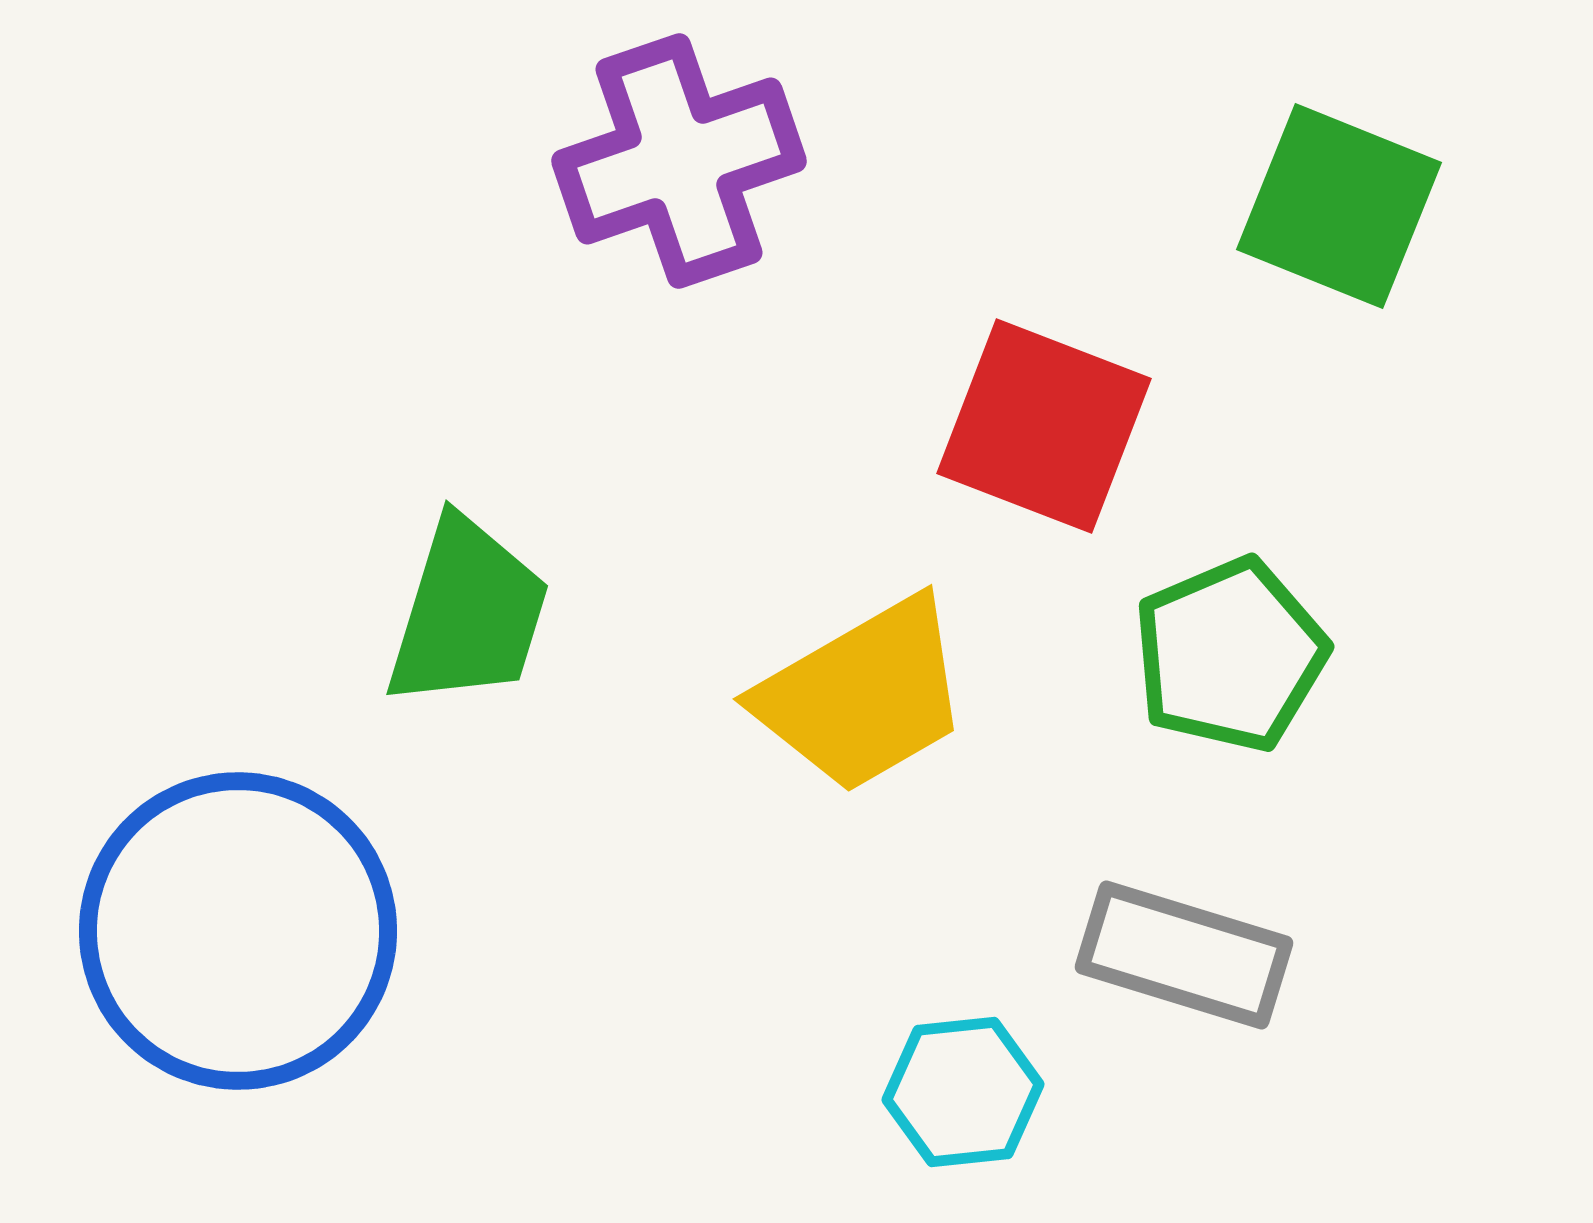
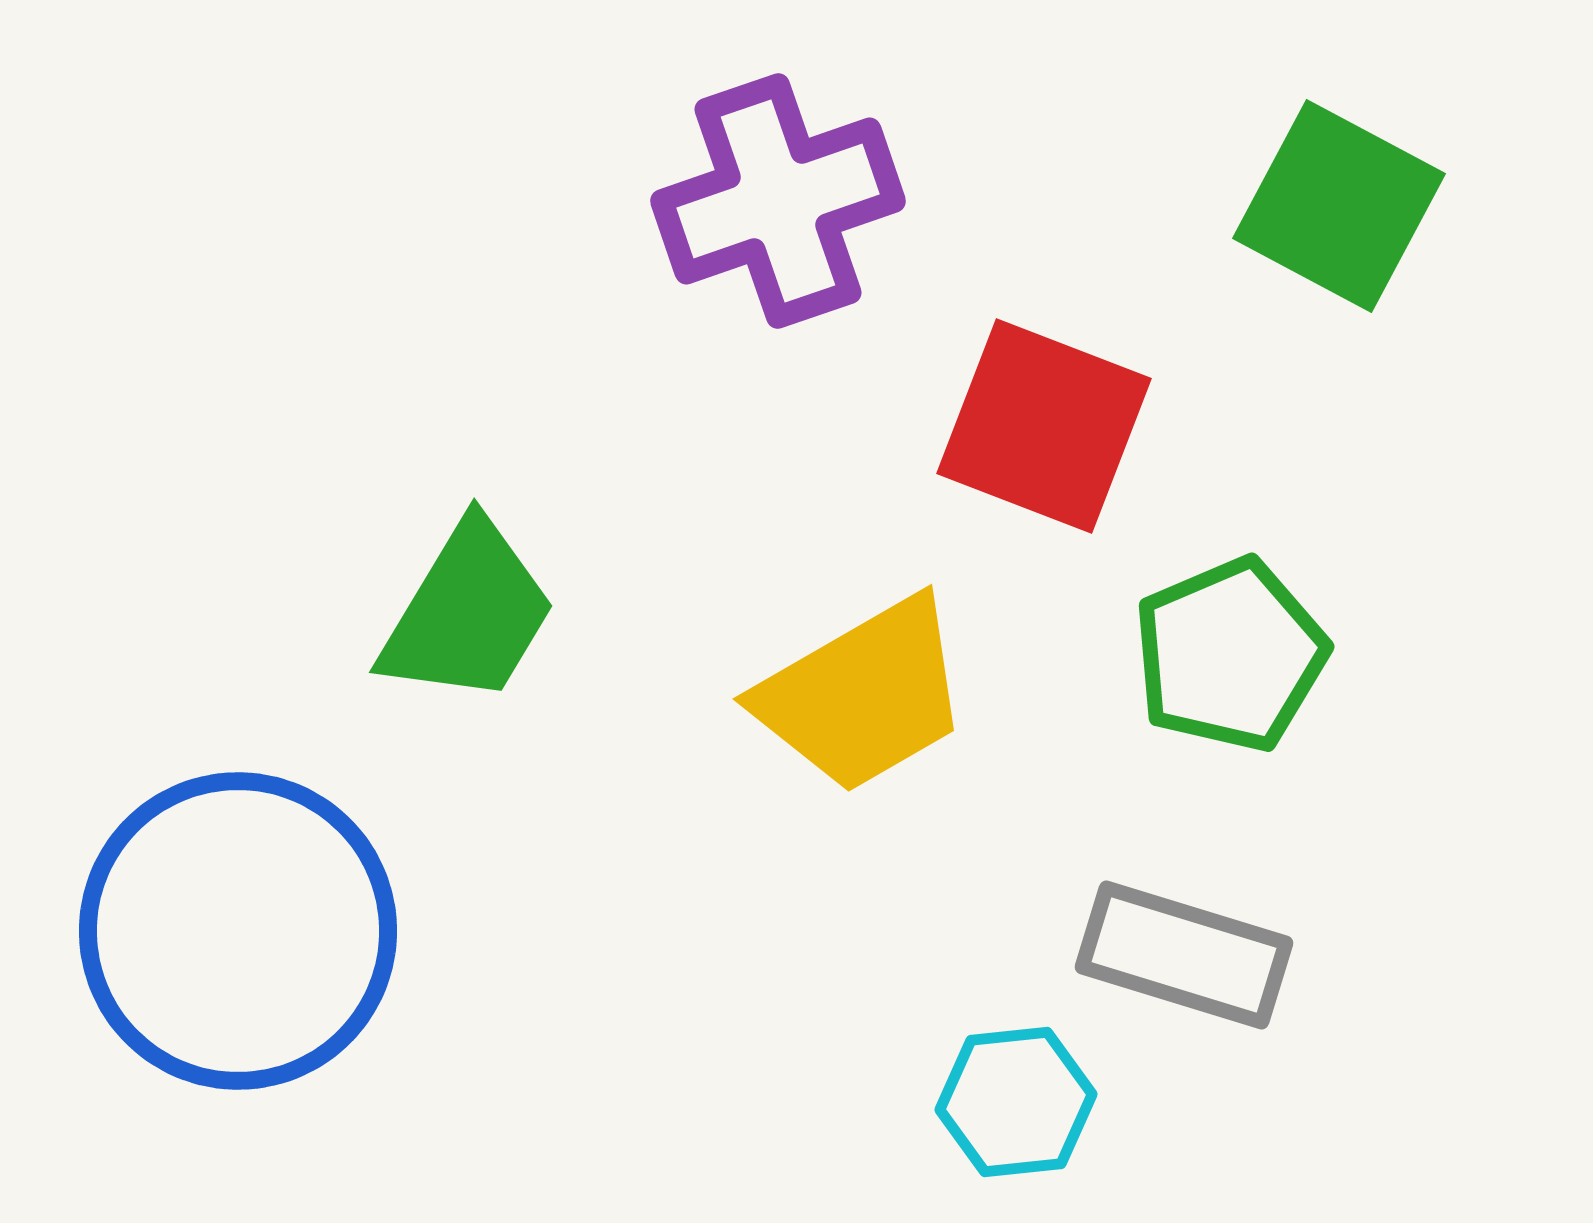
purple cross: moved 99 px right, 40 px down
green square: rotated 6 degrees clockwise
green trapezoid: rotated 14 degrees clockwise
cyan hexagon: moved 53 px right, 10 px down
